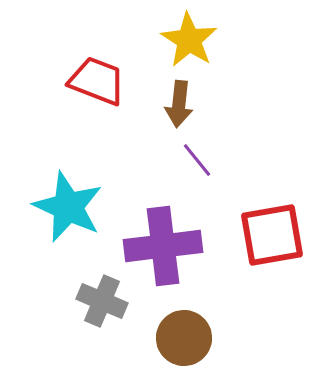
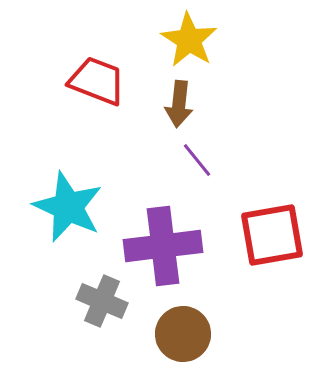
brown circle: moved 1 px left, 4 px up
